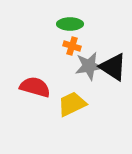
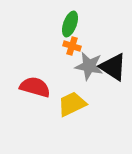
green ellipse: rotated 70 degrees counterclockwise
gray star: rotated 20 degrees clockwise
